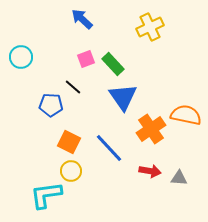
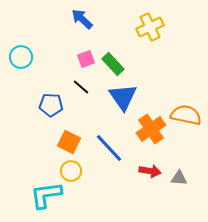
black line: moved 8 px right
